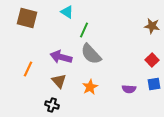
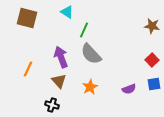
purple arrow: rotated 55 degrees clockwise
purple semicircle: rotated 24 degrees counterclockwise
